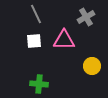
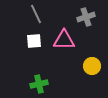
gray cross: rotated 12 degrees clockwise
green cross: rotated 18 degrees counterclockwise
